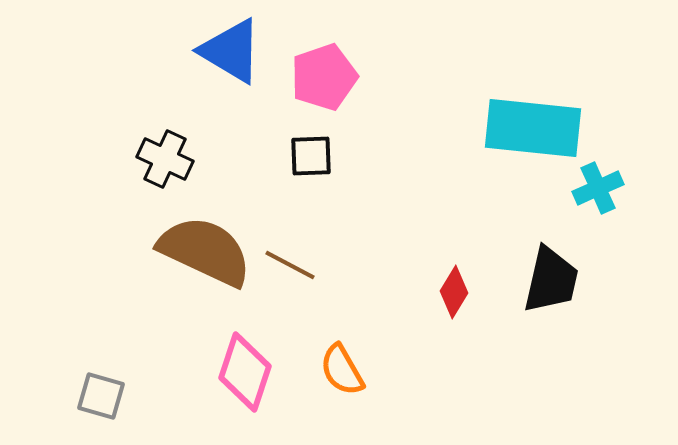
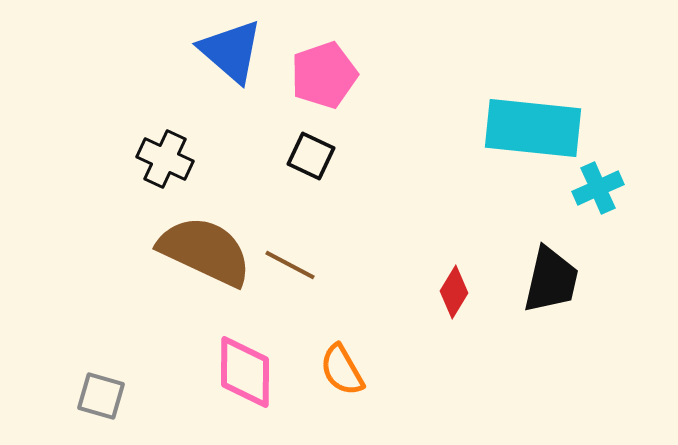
blue triangle: rotated 10 degrees clockwise
pink pentagon: moved 2 px up
black square: rotated 27 degrees clockwise
pink diamond: rotated 18 degrees counterclockwise
